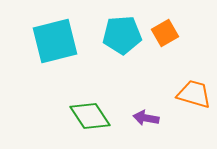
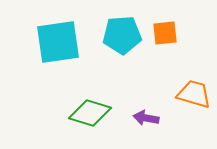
orange square: rotated 24 degrees clockwise
cyan square: moved 3 px right, 1 px down; rotated 6 degrees clockwise
green diamond: moved 3 px up; rotated 39 degrees counterclockwise
